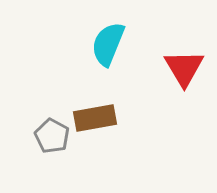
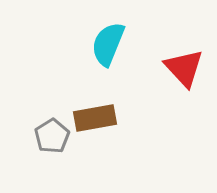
red triangle: rotated 12 degrees counterclockwise
gray pentagon: rotated 12 degrees clockwise
